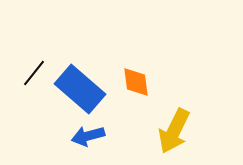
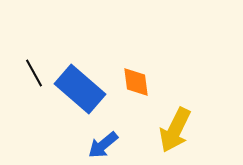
black line: rotated 68 degrees counterclockwise
yellow arrow: moved 1 px right, 1 px up
blue arrow: moved 15 px right, 9 px down; rotated 24 degrees counterclockwise
